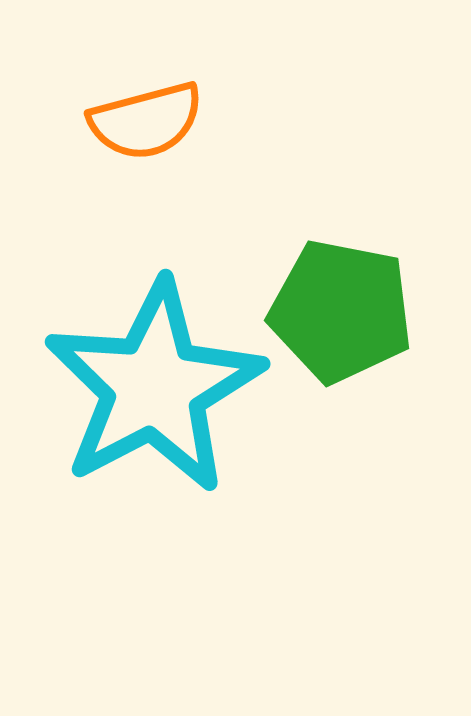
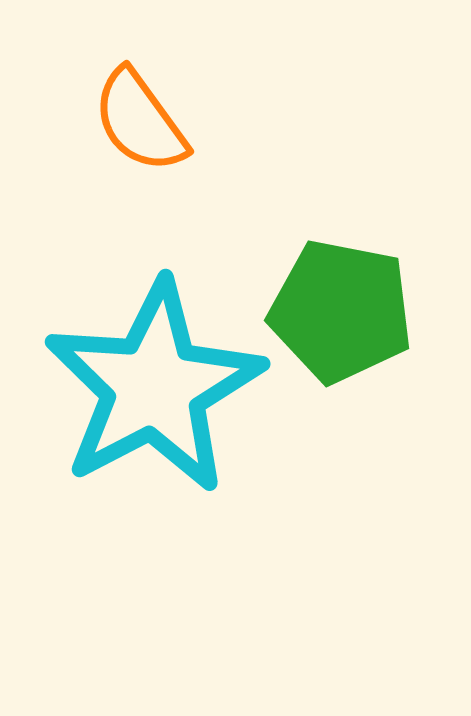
orange semicircle: moved 6 px left; rotated 69 degrees clockwise
